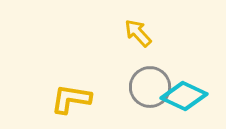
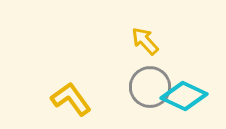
yellow arrow: moved 7 px right, 8 px down
yellow L-shape: rotated 45 degrees clockwise
